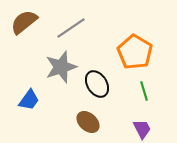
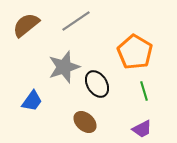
brown semicircle: moved 2 px right, 3 px down
gray line: moved 5 px right, 7 px up
gray star: moved 3 px right
blue trapezoid: moved 3 px right, 1 px down
brown ellipse: moved 3 px left
purple trapezoid: rotated 90 degrees clockwise
